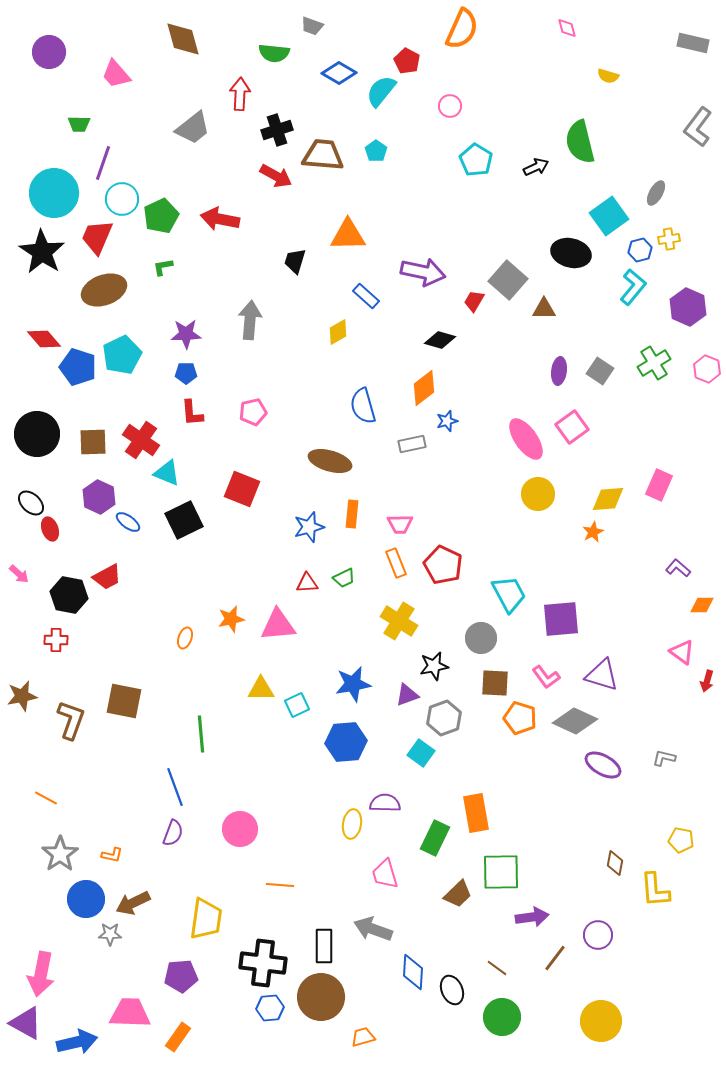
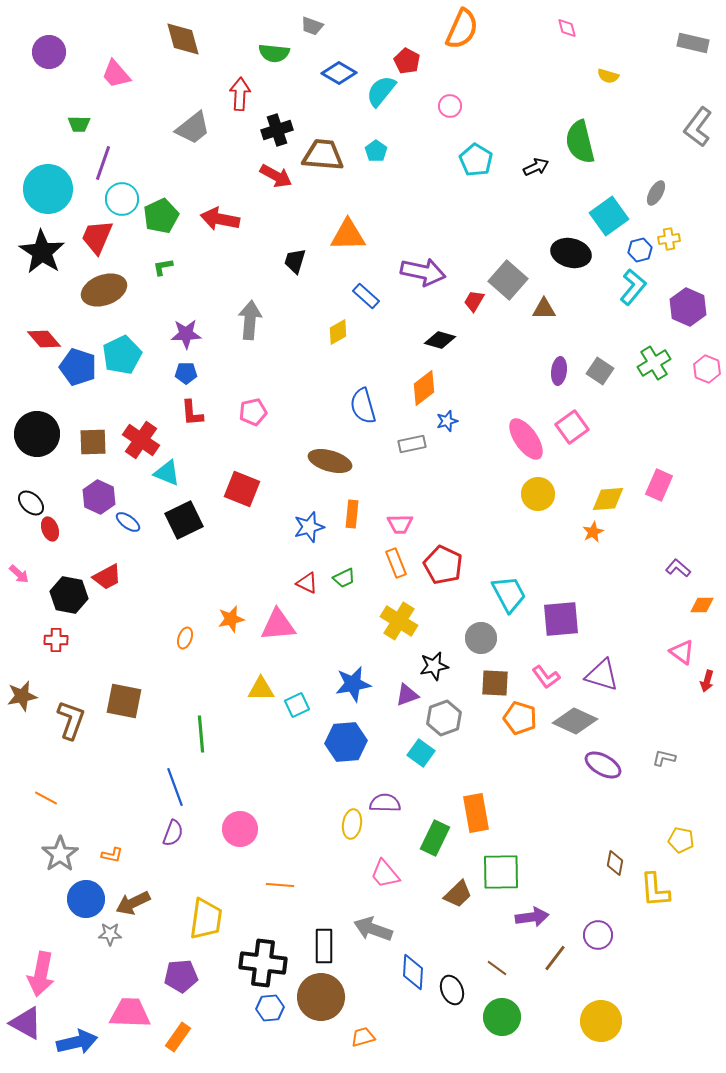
cyan circle at (54, 193): moved 6 px left, 4 px up
red triangle at (307, 583): rotated 30 degrees clockwise
pink trapezoid at (385, 874): rotated 24 degrees counterclockwise
